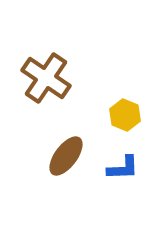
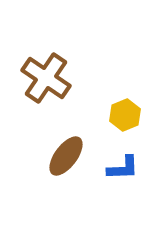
yellow hexagon: rotated 16 degrees clockwise
